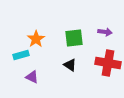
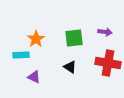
cyan rectangle: rotated 14 degrees clockwise
black triangle: moved 2 px down
purple triangle: moved 2 px right
